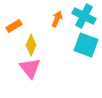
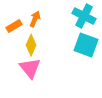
orange arrow: moved 22 px left
